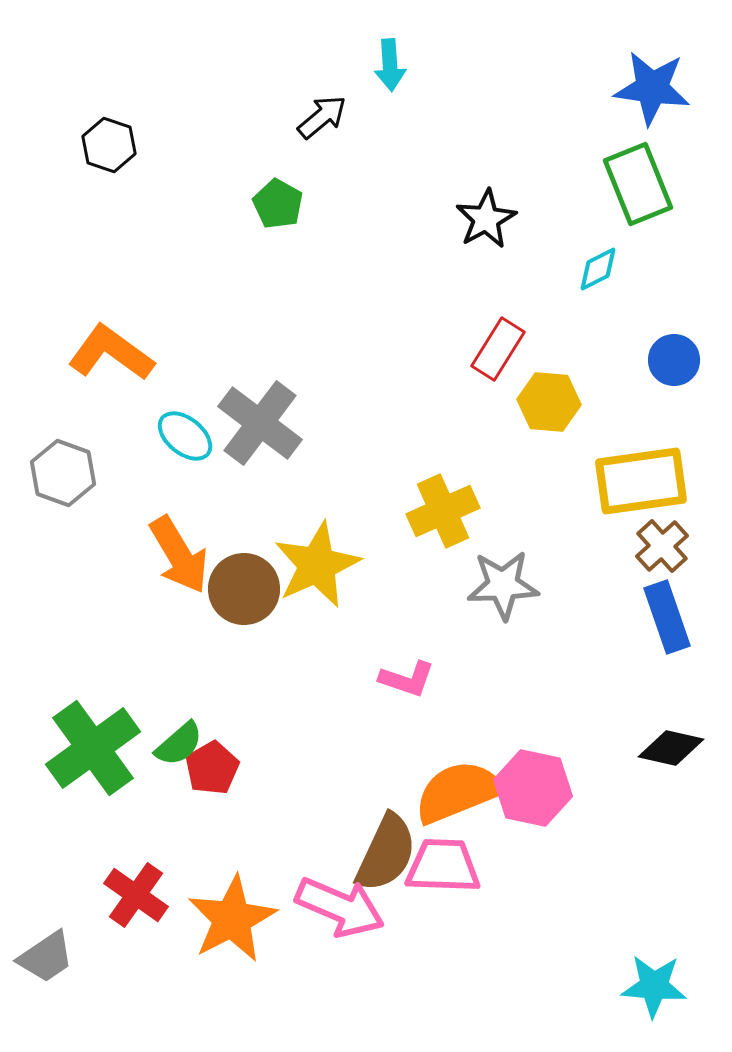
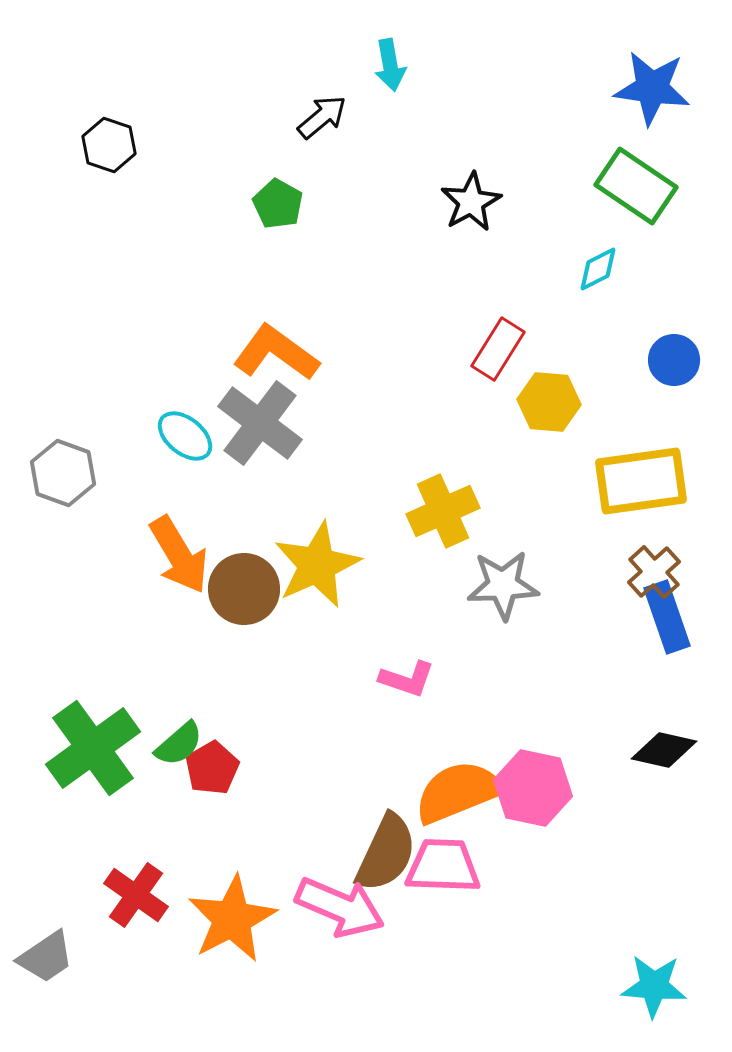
cyan arrow: rotated 6 degrees counterclockwise
green rectangle: moved 2 px left, 2 px down; rotated 34 degrees counterclockwise
black star: moved 15 px left, 17 px up
orange L-shape: moved 165 px right
brown cross: moved 8 px left, 26 px down
black diamond: moved 7 px left, 2 px down
